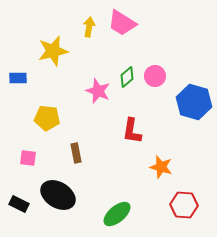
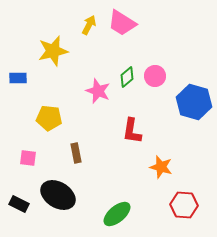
yellow arrow: moved 2 px up; rotated 18 degrees clockwise
yellow pentagon: moved 2 px right
